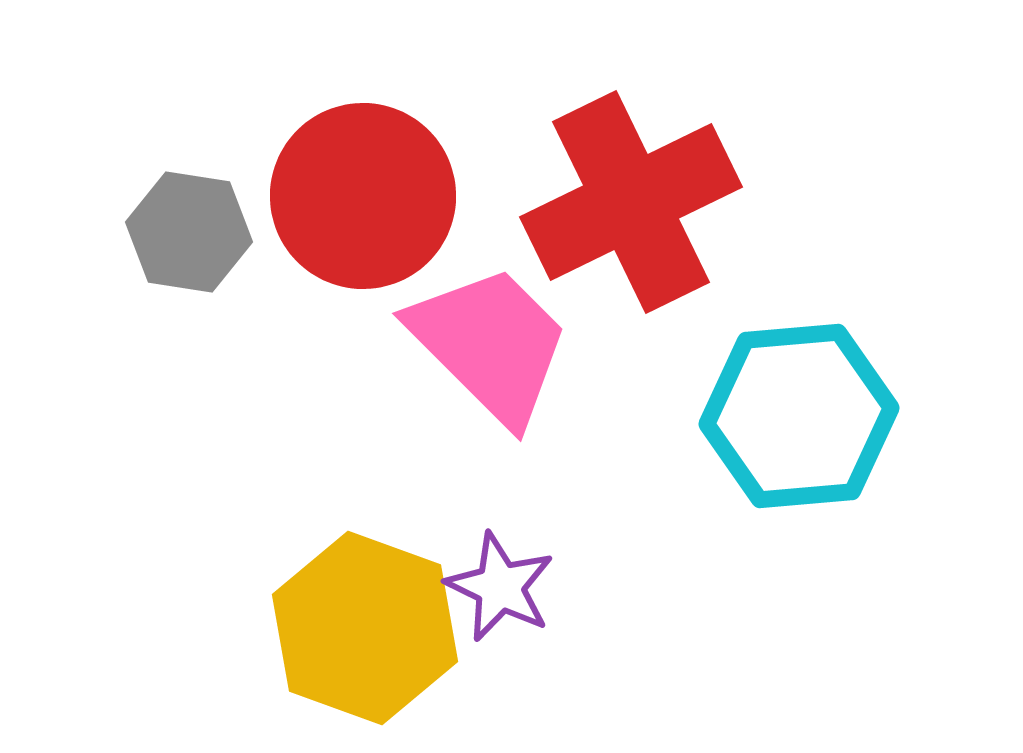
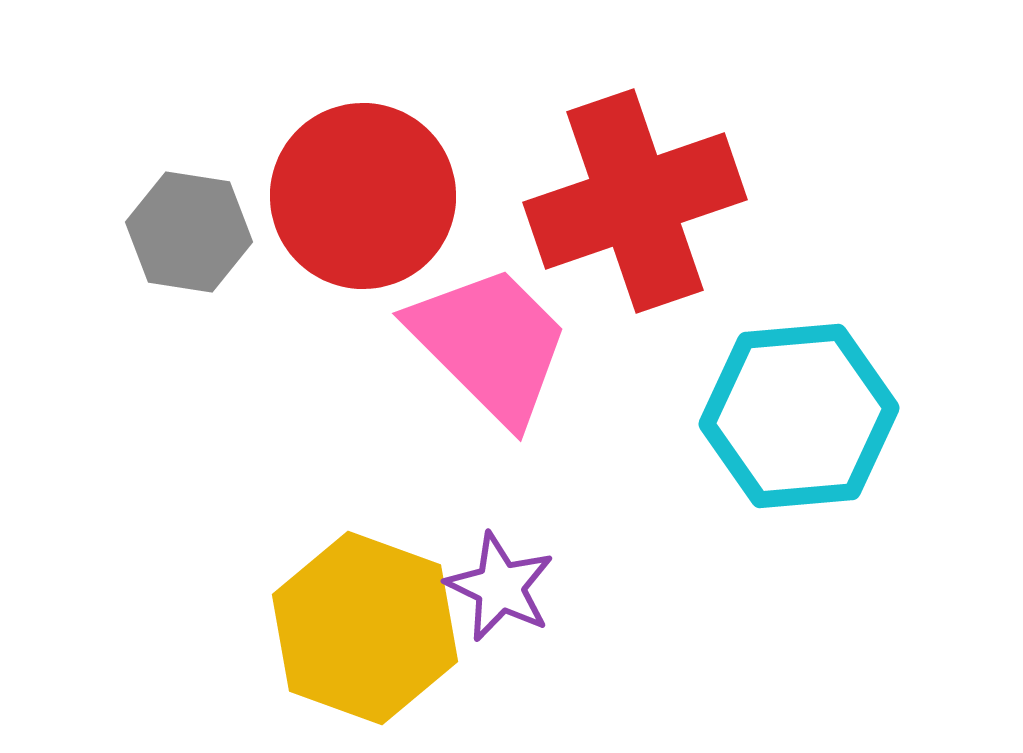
red cross: moved 4 px right, 1 px up; rotated 7 degrees clockwise
